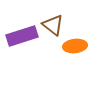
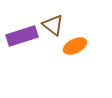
orange ellipse: rotated 20 degrees counterclockwise
